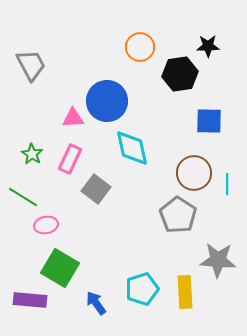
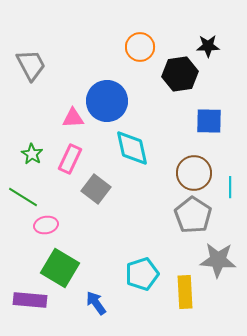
cyan line: moved 3 px right, 3 px down
gray pentagon: moved 15 px right
cyan pentagon: moved 15 px up
